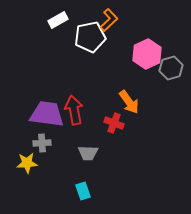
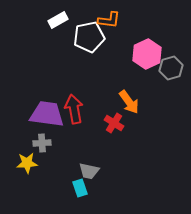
orange L-shape: rotated 50 degrees clockwise
white pentagon: moved 1 px left
red arrow: moved 1 px up
red cross: rotated 12 degrees clockwise
gray trapezoid: moved 1 px right, 18 px down; rotated 10 degrees clockwise
cyan rectangle: moved 3 px left, 3 px up
